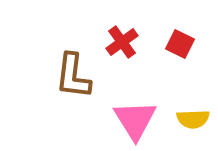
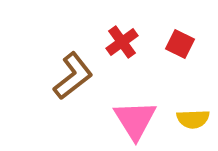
brown L-shape: rotated 135 degrees counterclockwise
